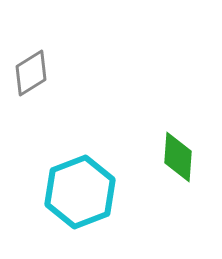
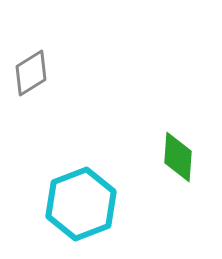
cyan hexagon: moved 1 px right, 12 px down
